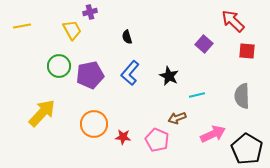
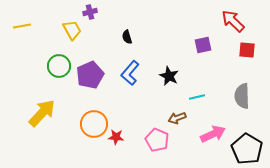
purple square: moved 1 px left, 1 px down; rotated 36 degrees clockwise
red square: moved 1 px up
purple pentagon: rotated 12 degrees counterclockwise
cyan line: moved 2 px down
red star: moved 7 px left
